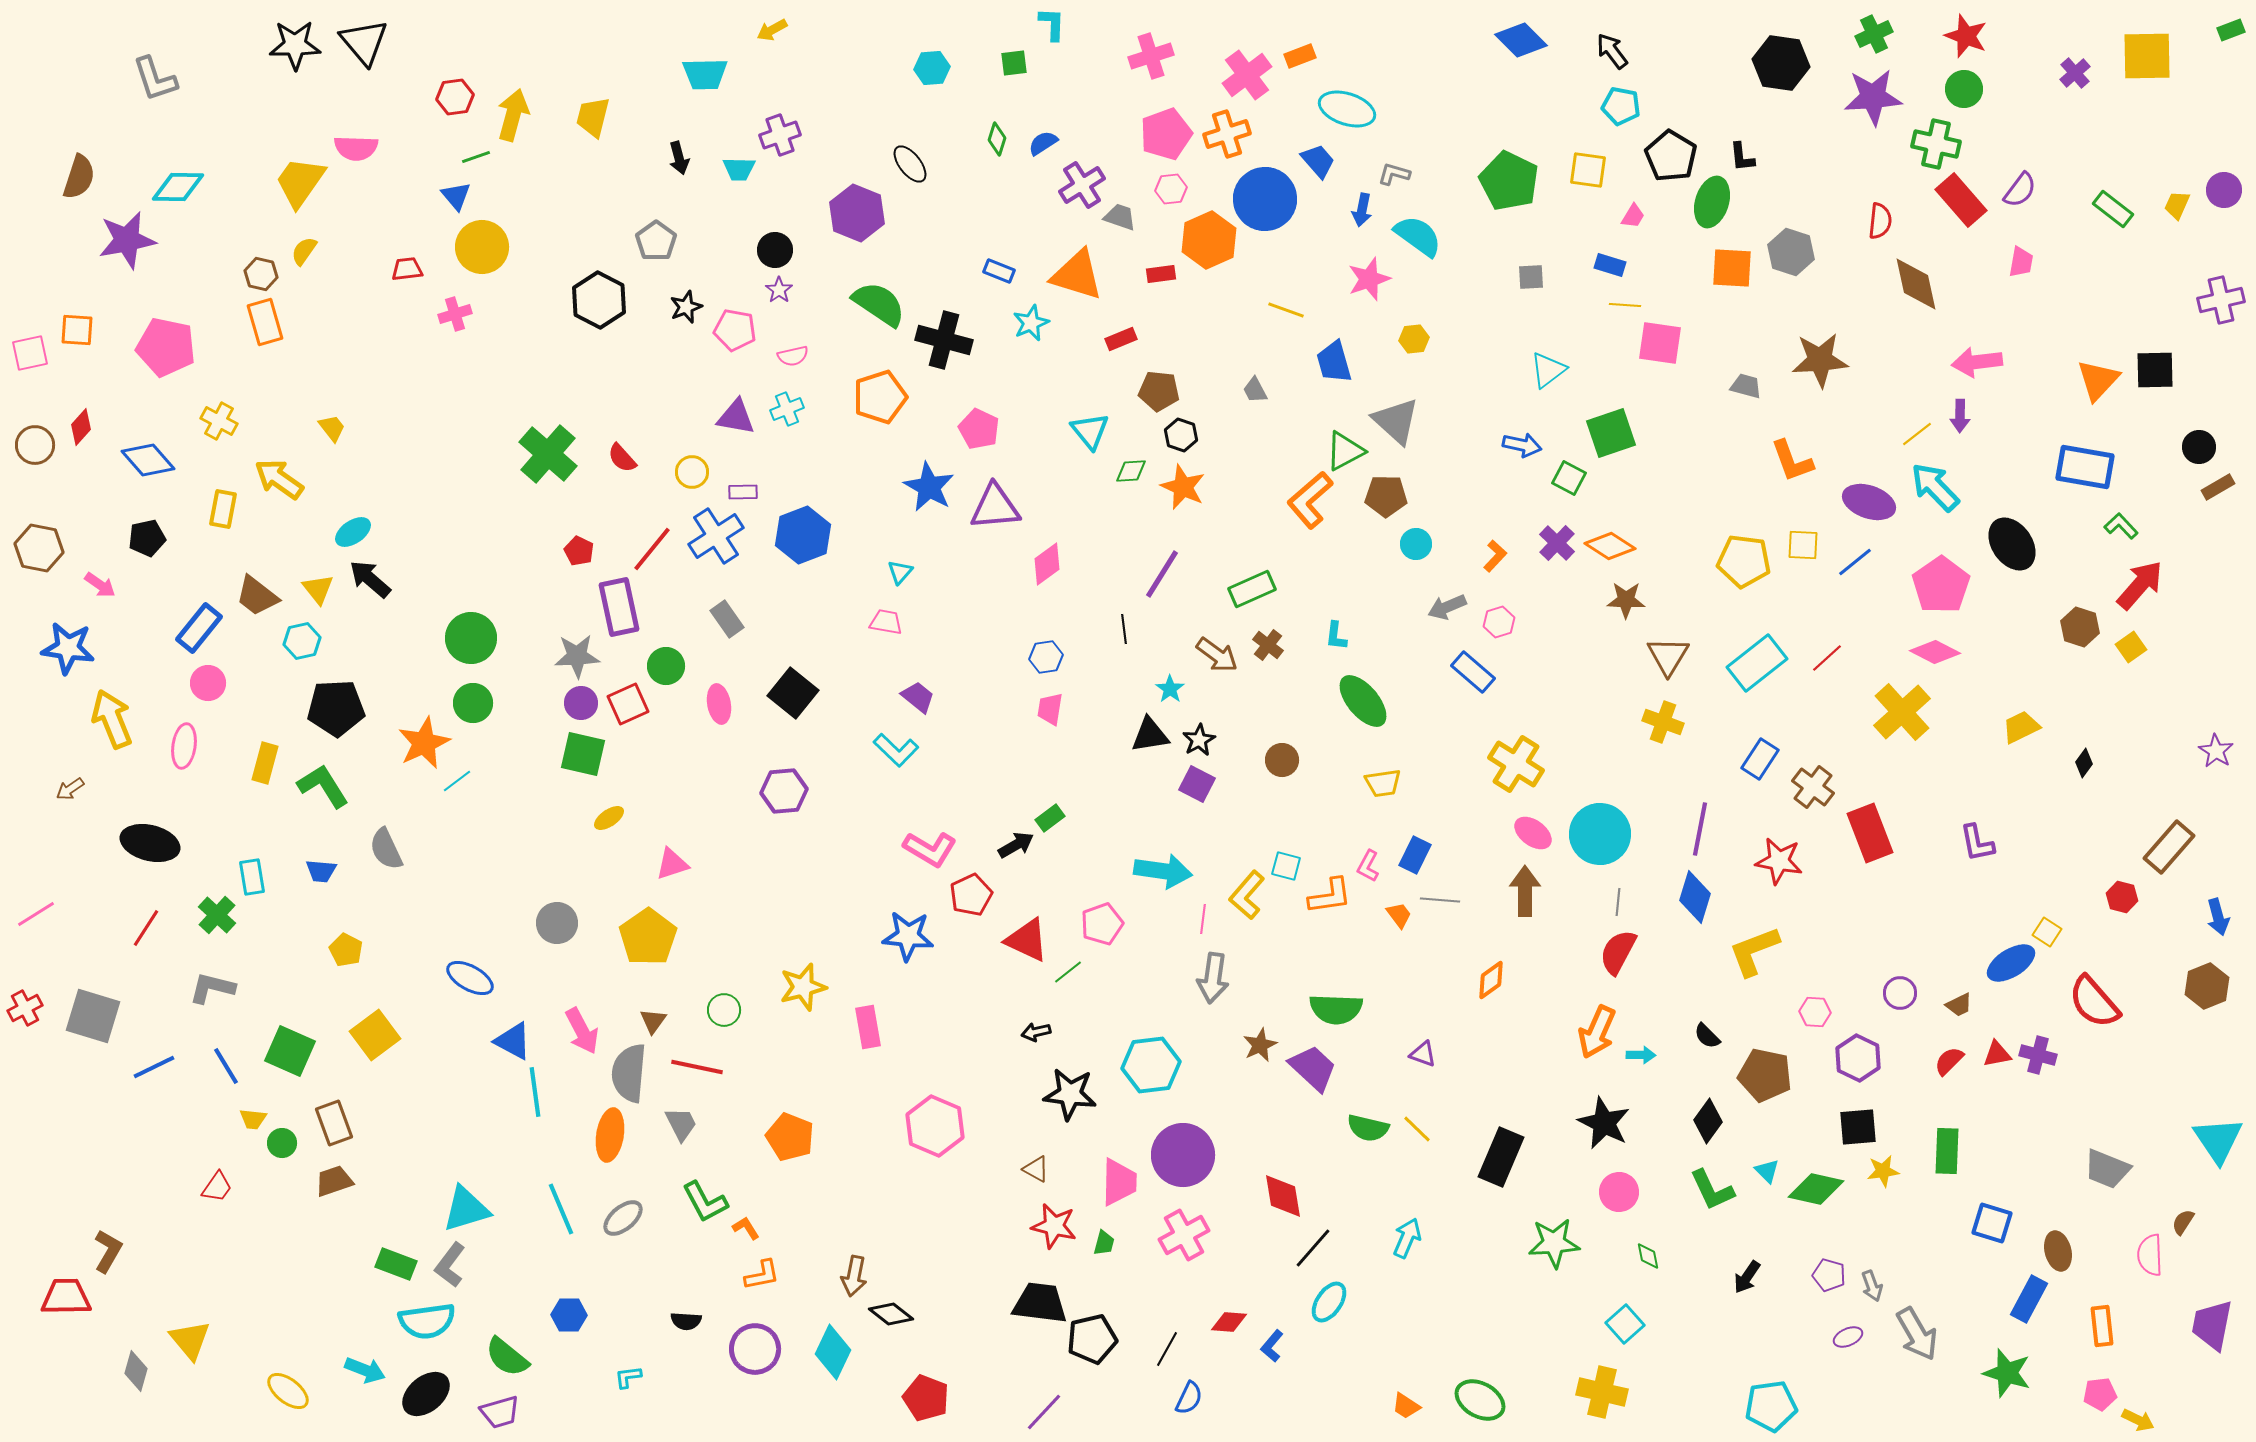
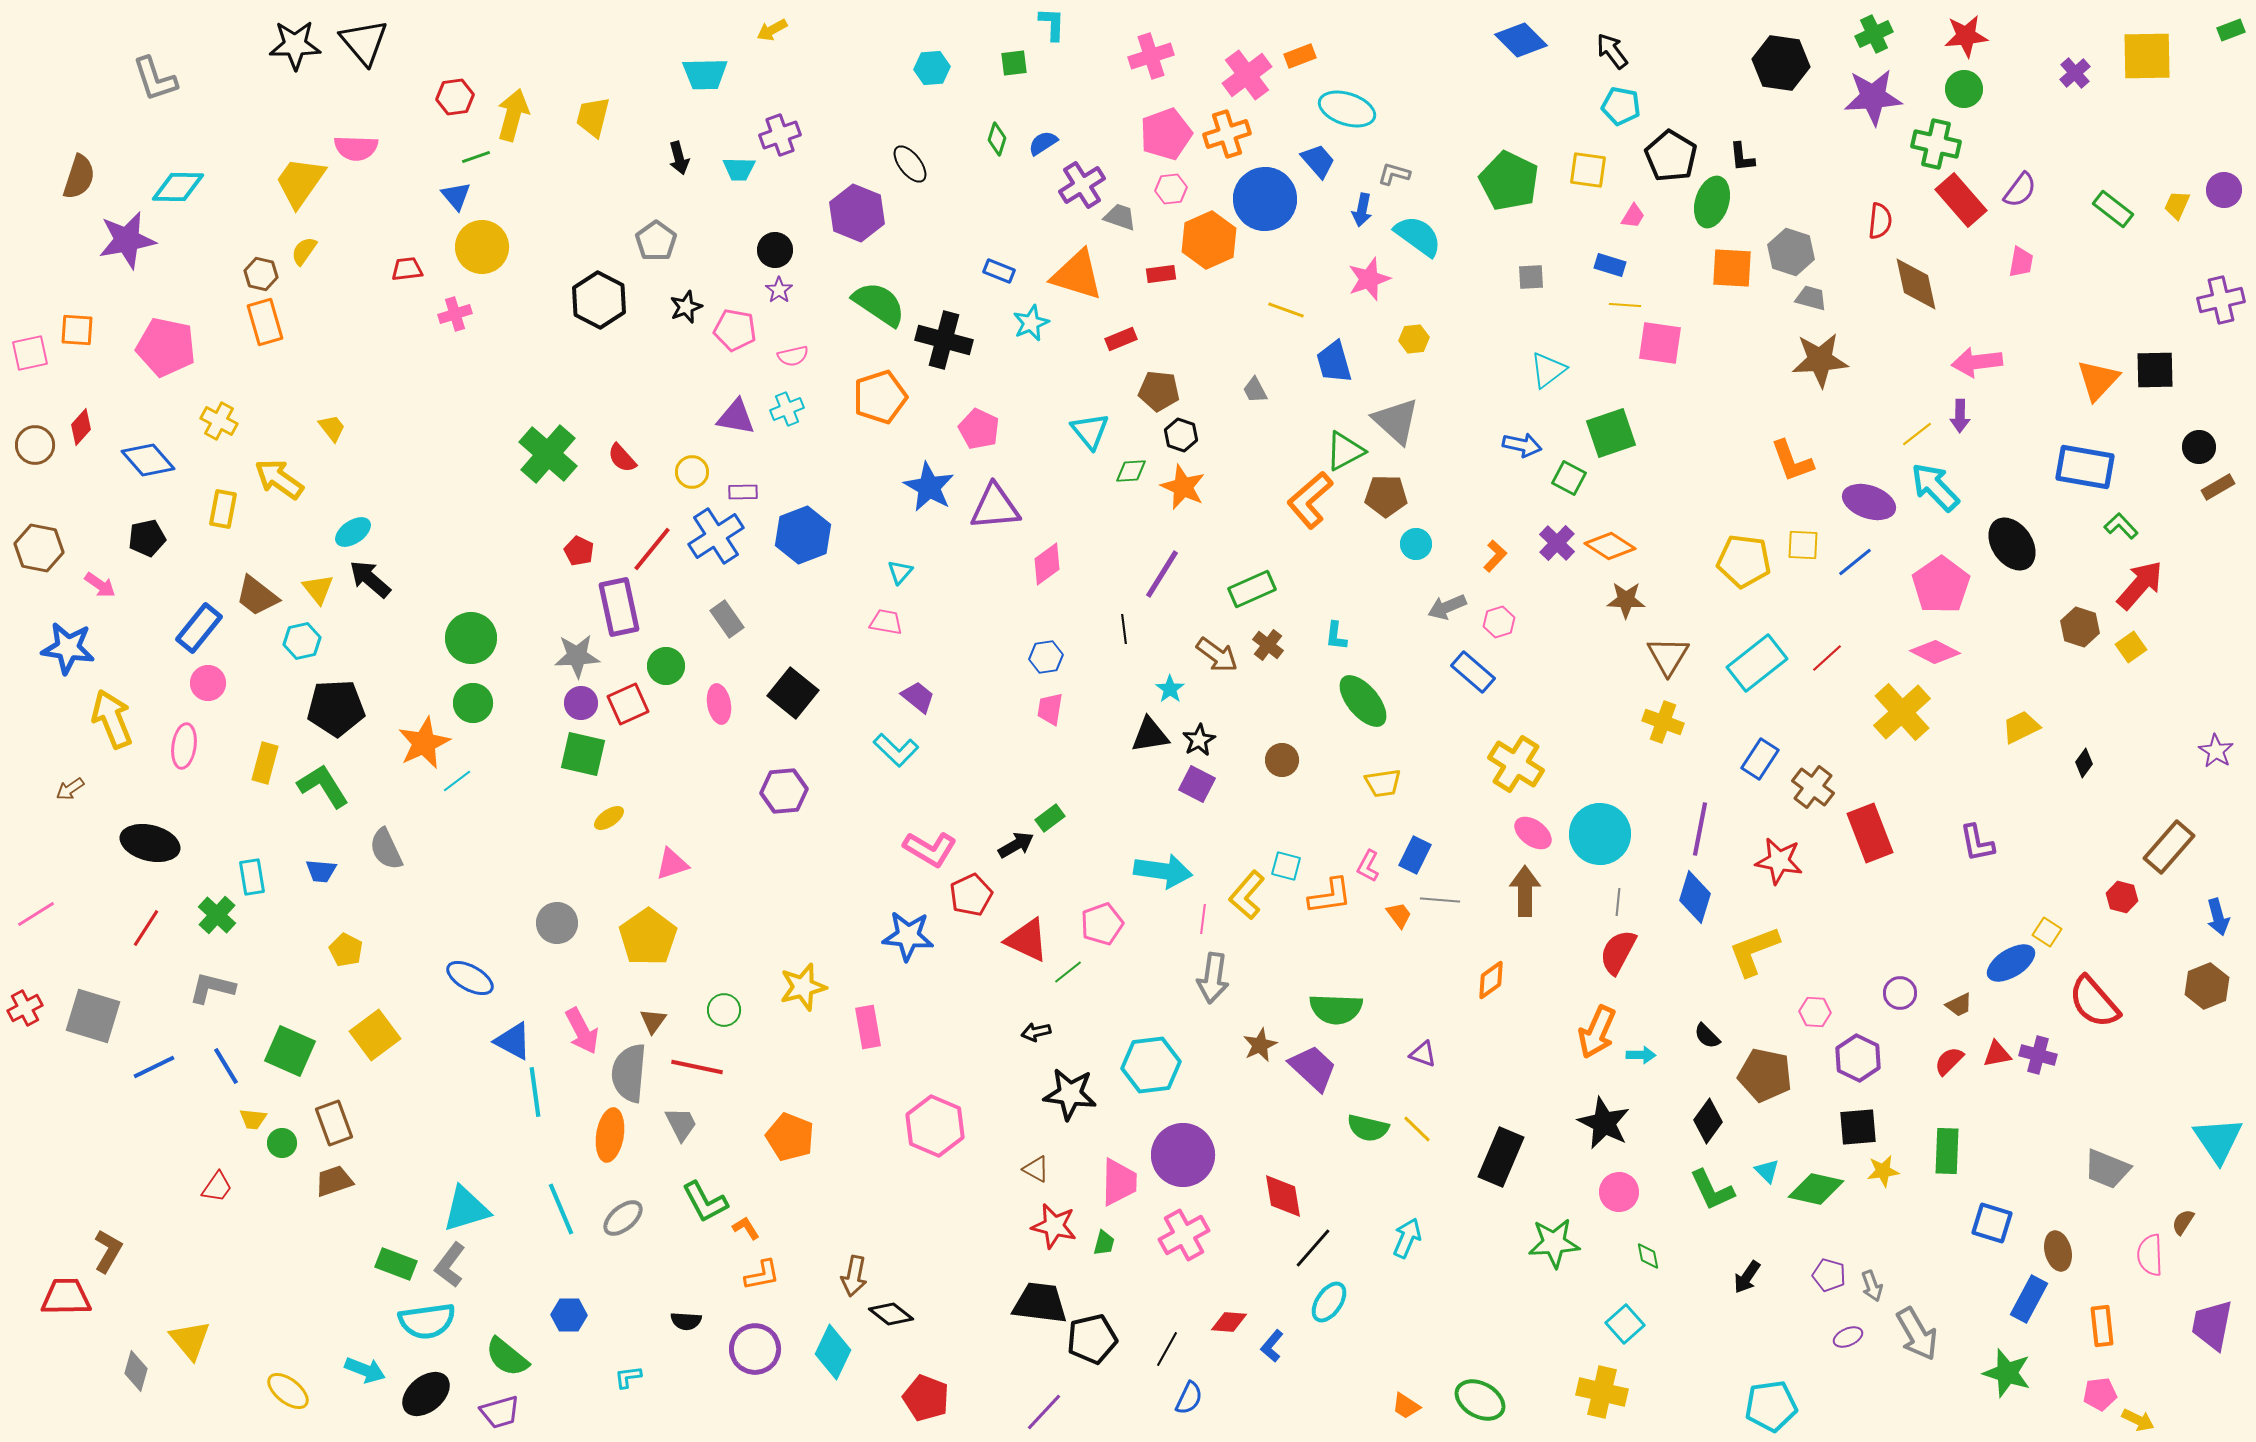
red star at (1966, 36): rotated 27 degrees counterclockwise
gray trapezoid at (1746, 386): moved 65 px right, 88 px up
